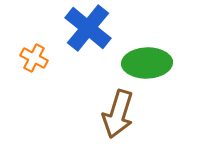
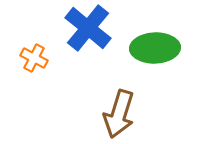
green ellipse: moved 8 px right, 15 px up
brown arrow: moved 1 px right
